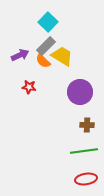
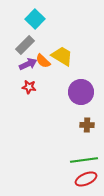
cyan square: moved 13 px left, 3 px up
gray rectangle: moved 21 px left, 1 px up
purple arrow: moved 8 px right, 9 px down
purple circle: moved 1 px right
green line: moved 9 px down
red ellipse: rotated 15 degrees counterclockwise
